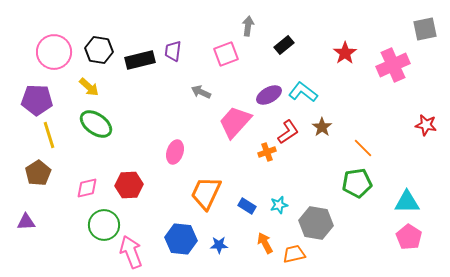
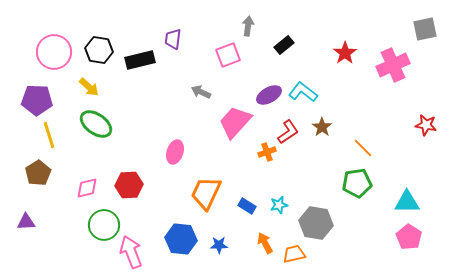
purple trapezoid at (173, 51): moved 12 px up
pink square at (226, 54): moved 2 px right, 1 px down
